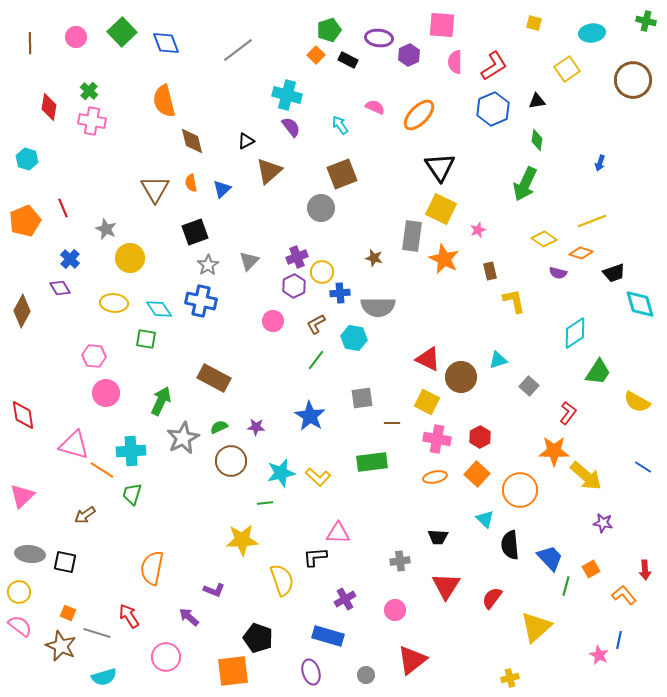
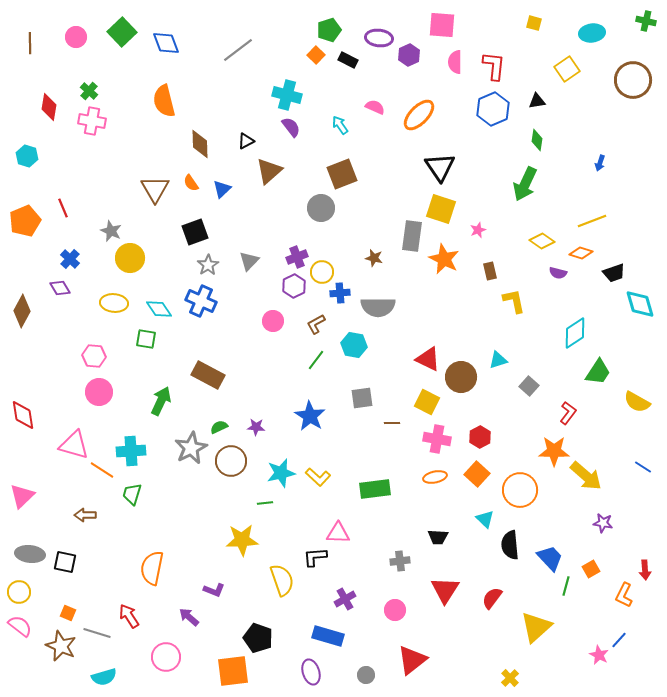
red L-shape at (494, 66): rotated 52 degrees counterclockwise
brown diamond at (192, 141): moved 8 px right, 3 px down; rotated 12 degrees clockwise
cyan hexagon at (27, 159): moved 3 px up
orange semicircle at (191, 183): rotated 24 degrees counterclockwise
yellow square at (441, 209): rotated 8 degrees counterclockwise
gray star at (106, 229): moved 5 px right, 2 px down
yellow diamond at (544, 239): moved 2 px left, 2 px down
blue cross at (201, 301): rotated 12 degrees clockwise
cyan hexagon at (354, 338): moved 7 px down
brown rectangle at (214, 378): moved 6 px left, 3 px up
pink circle at (106, 393): moved 7 px left, 1 px up
gray star at (183, 438): moved 8 px right, 10 px down
green rectangle at (372, 462): moved 3 px right, 27 px down
brown arrow at (85, 515): rotated 35 degrees clockwise
red triangle at (446, 586): moved 1 px left, 4 px down
orange L-shape at (624, 595): rotated 115 degrees counterclockwise
blue line at (619, 640): rotated 30 degrees clockwise
yellow cross at (510, 678): rotated 30 degrees counterclockwise
